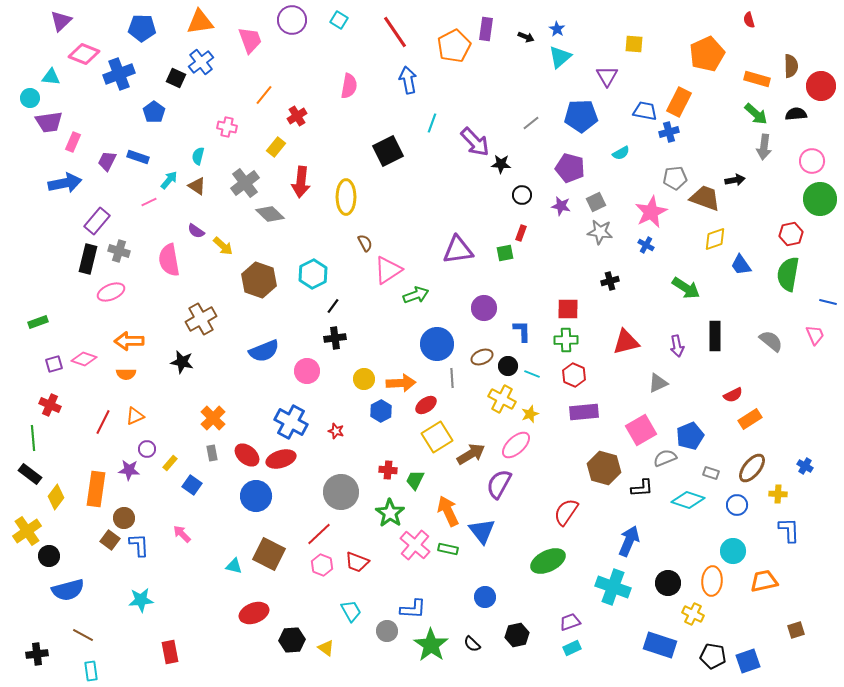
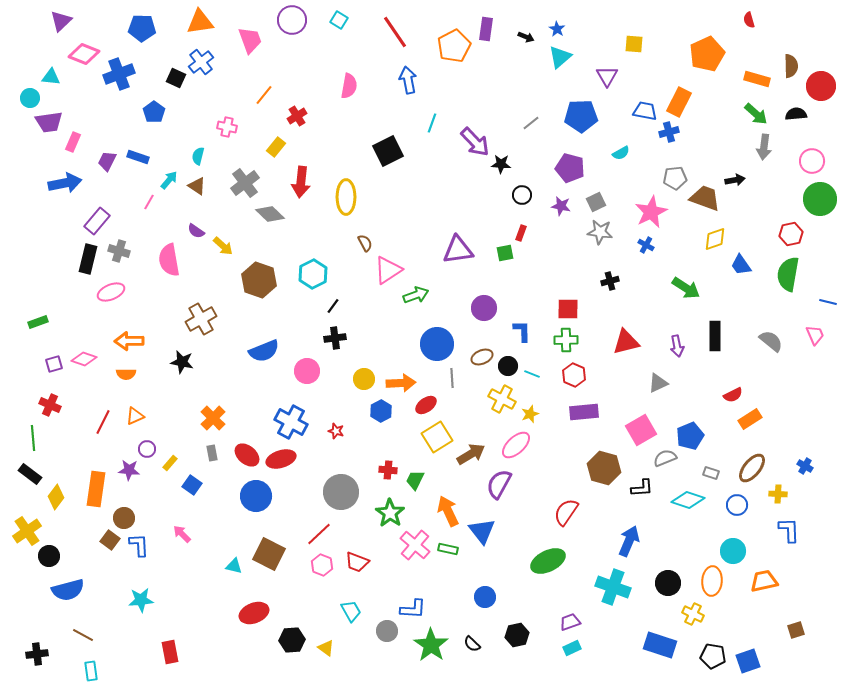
pink line at (149, 202): rotated 35 degrees counterclockwise
